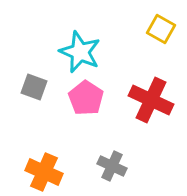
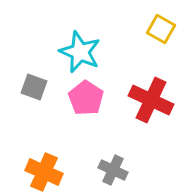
gray cross: moved 1 px right, 4 px down
